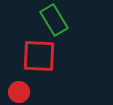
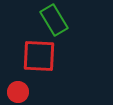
red circle: moved 1 px left
